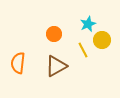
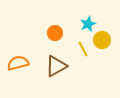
orange circle: moved 1 px right, 1 px up
yellow line: moved 1 px up
orange semicircle: rotated 70 degrees clockwise
